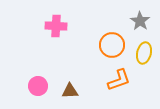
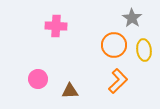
gray star: moved 8 px left, 3 px up
orange circle: moved 2 px right
yellow ellipse: moved 3 px up; rotated 20 degrees counterclockwise
orange L-shape: moved 1 px left, 1 px down; rotated 25 degrees counterclockwise
pink circle: moved 7 px up
